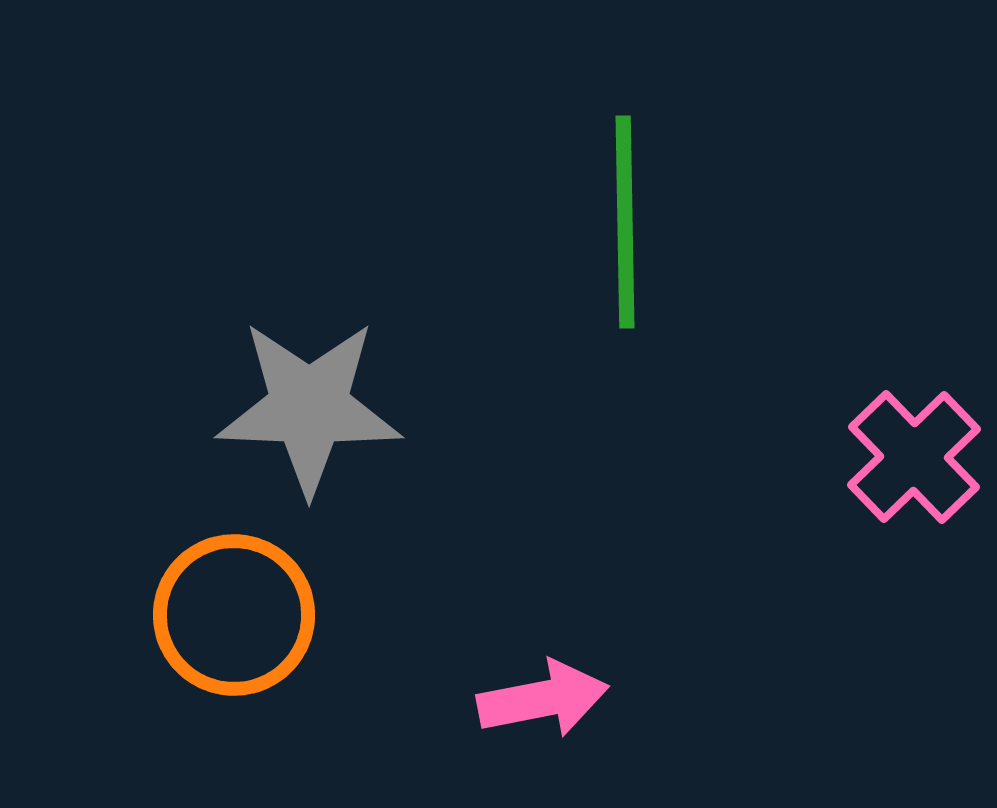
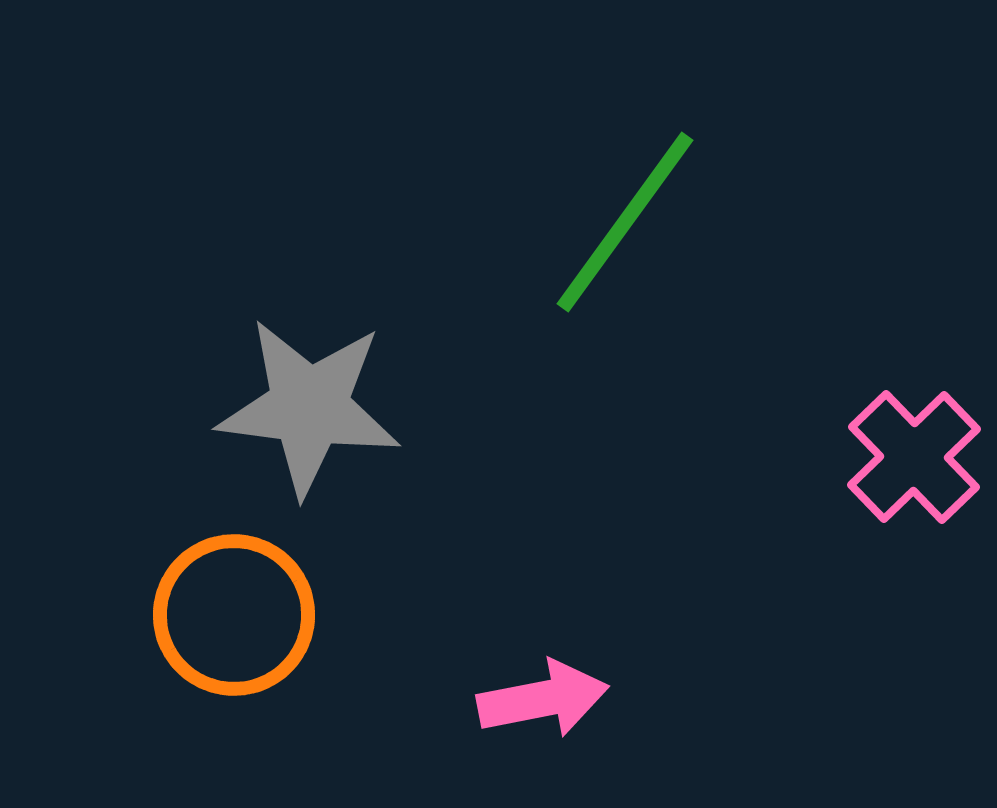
green line: rotated 37 degrees clockwise
gray star: rotated 5 degrees clockwise
